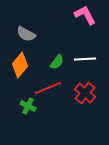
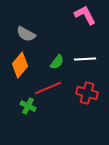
red cross: moved 2 px right; rotated 25 degrees counterclockwise
